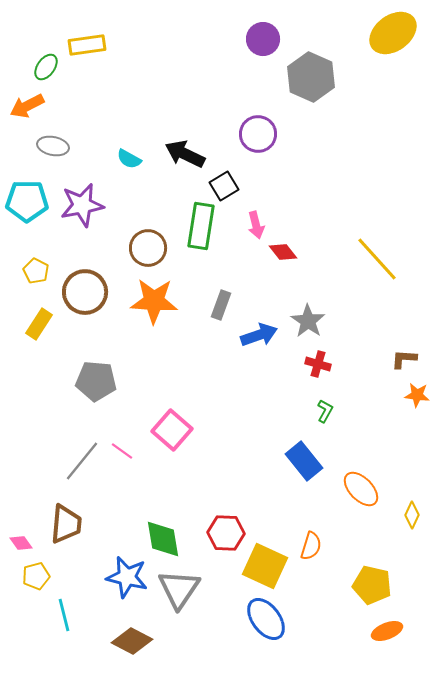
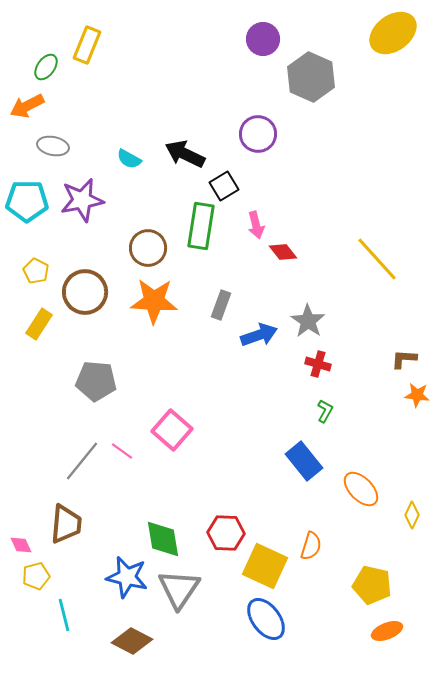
yellow rectangle at (87, 45): rotated 60 degrees counterclockwise
purple star at (82, 205): moved 5 px up
pink diamond at (21, 543): moved 2 px down; rotated 10 degrees clockwise
